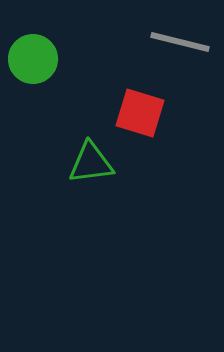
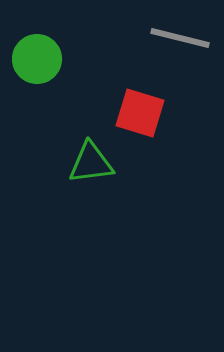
gray line: moved 4 px up
green circle: moved 4 px right
